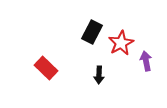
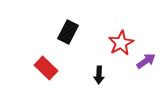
black rectangle: moved 24 px left
purple arrow: rotated 66 degrees clockwise
